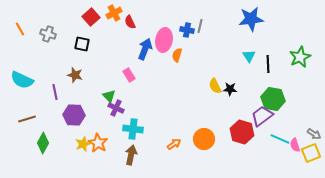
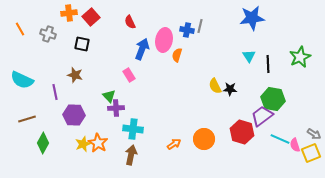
orange cross: moved 45 px left; rotated 21 degrees clockwise
blue star: moved 1 px right, 1 px up
blue arrow: moved 3 px left
purple cross: rotated 28 degrees counterclockwise
